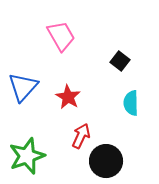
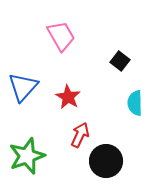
cyan semicircle: moved 4 px right
red arrow: moved 1 px left, 1 px up
